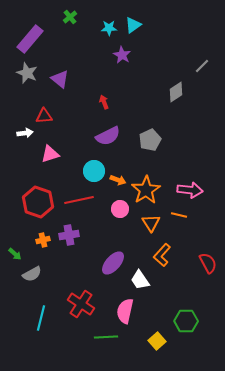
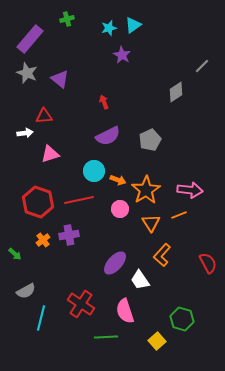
green cross: moved 3 px left, 2 px down; rotated 24 degrees clockwise
cyan star: rotated 14 degrees counterclockwise
orange line: rotated 35 degrees counterclockwise
orange cross: rotated 24 degrees counterclockwise
purple ellipse: moved 2 px right
gray semicircle: moved 6 px left, 17 px down
pink semicircle: rotated 30 degrees counterclockwise
green hexagon: moved 4 px left, 2 px up; rotated 15 degrees clockwise
